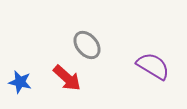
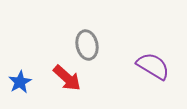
gray ellipse: rotated 28 degrees clockwise
blue star: rotated 30 degrees clockwise
